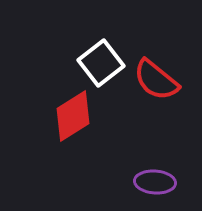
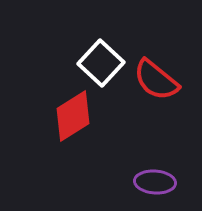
white square: rotated 9 degrees counterclockwise
